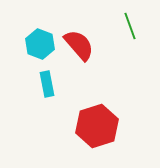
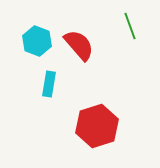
cyan hexagon: moved 3 px left, 3 px up
cyan rectangle: moved 2 px right; rotated 20 degrees clockwise
